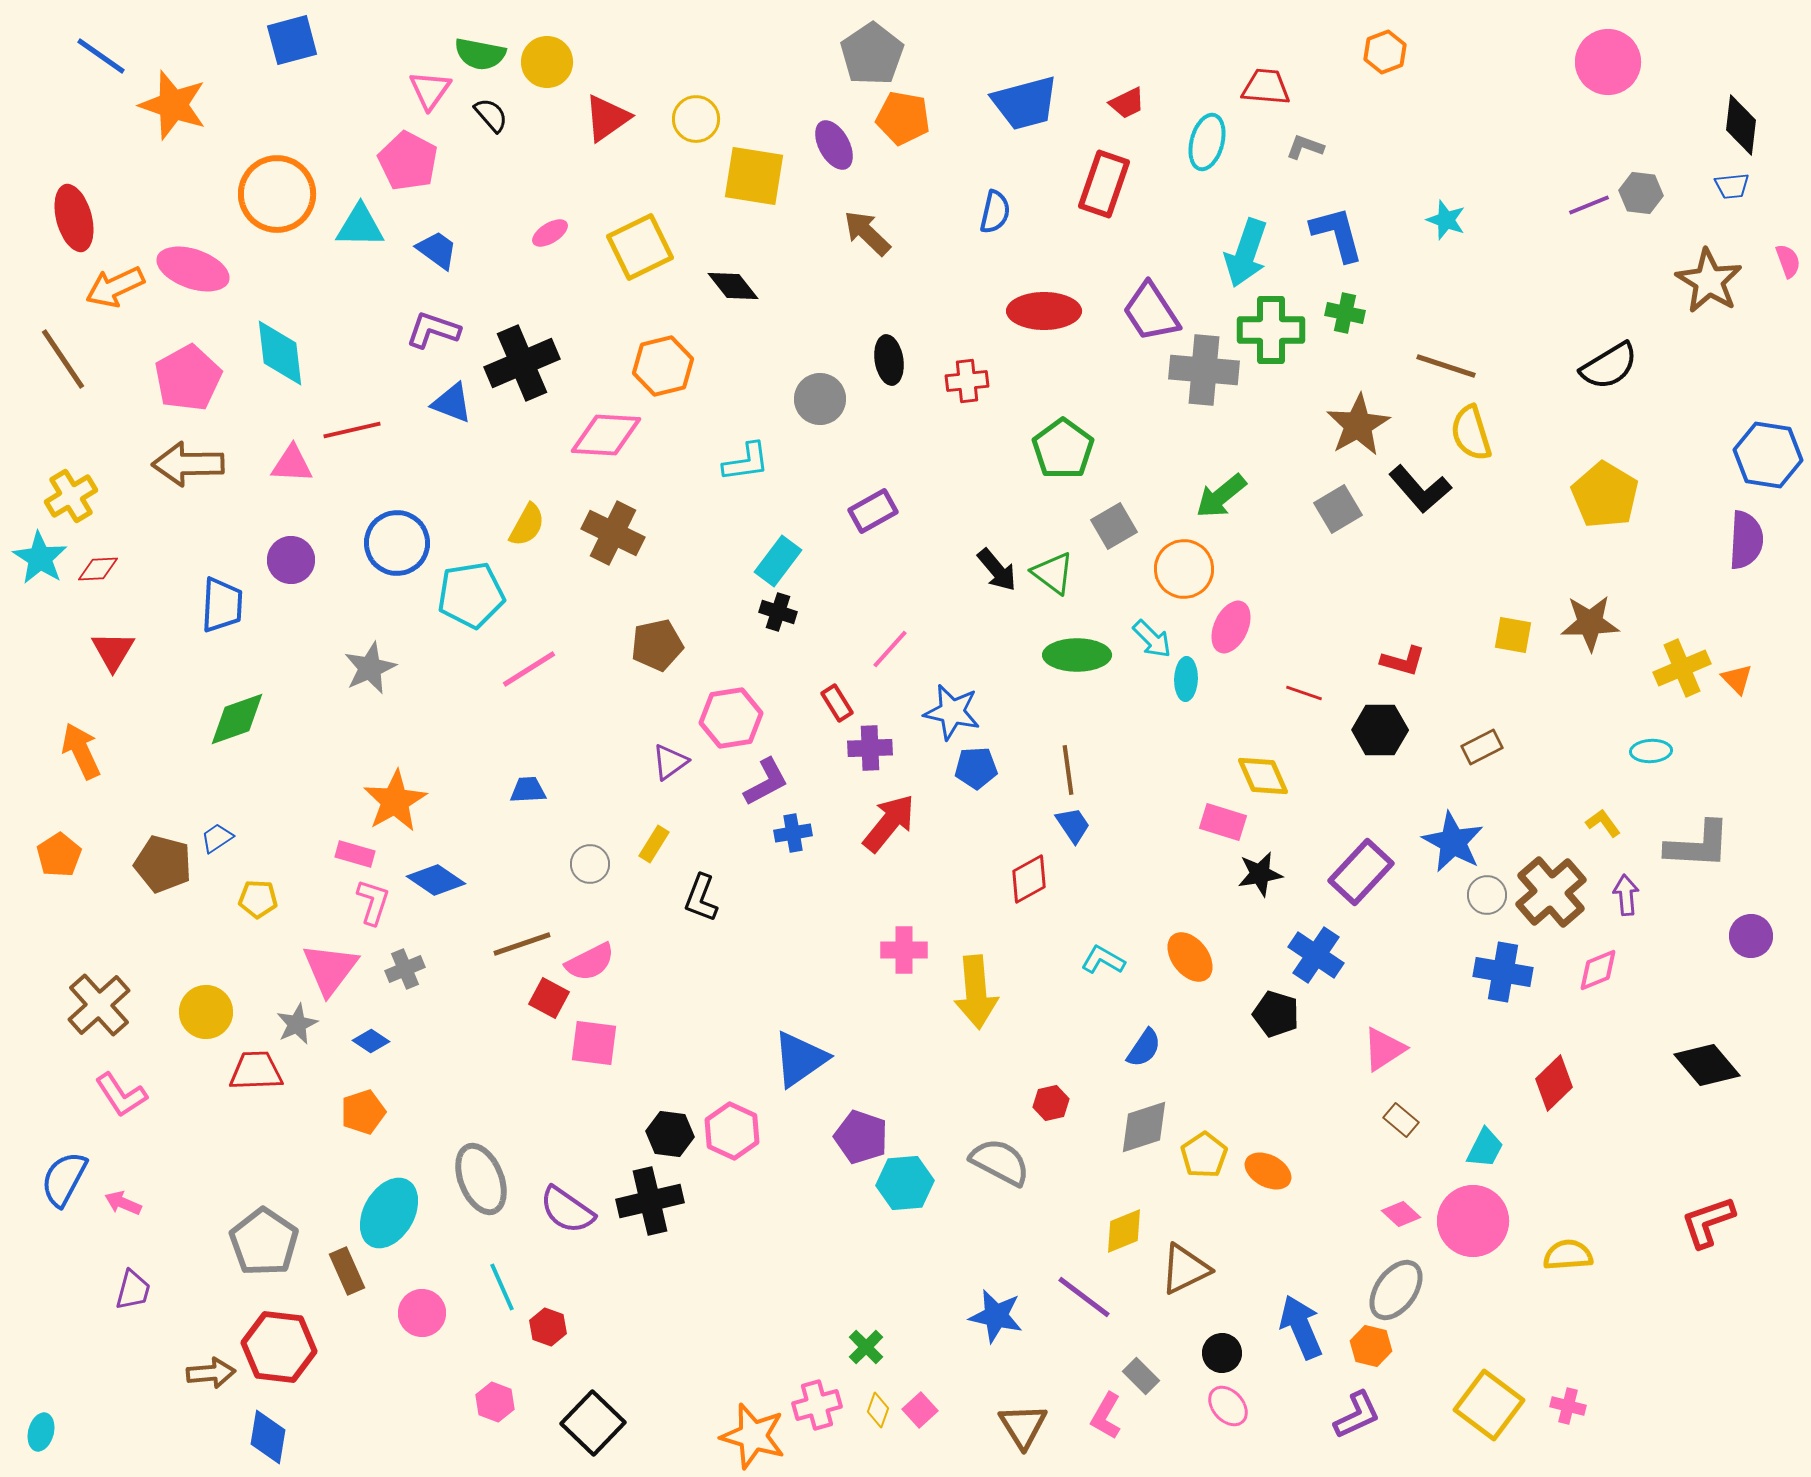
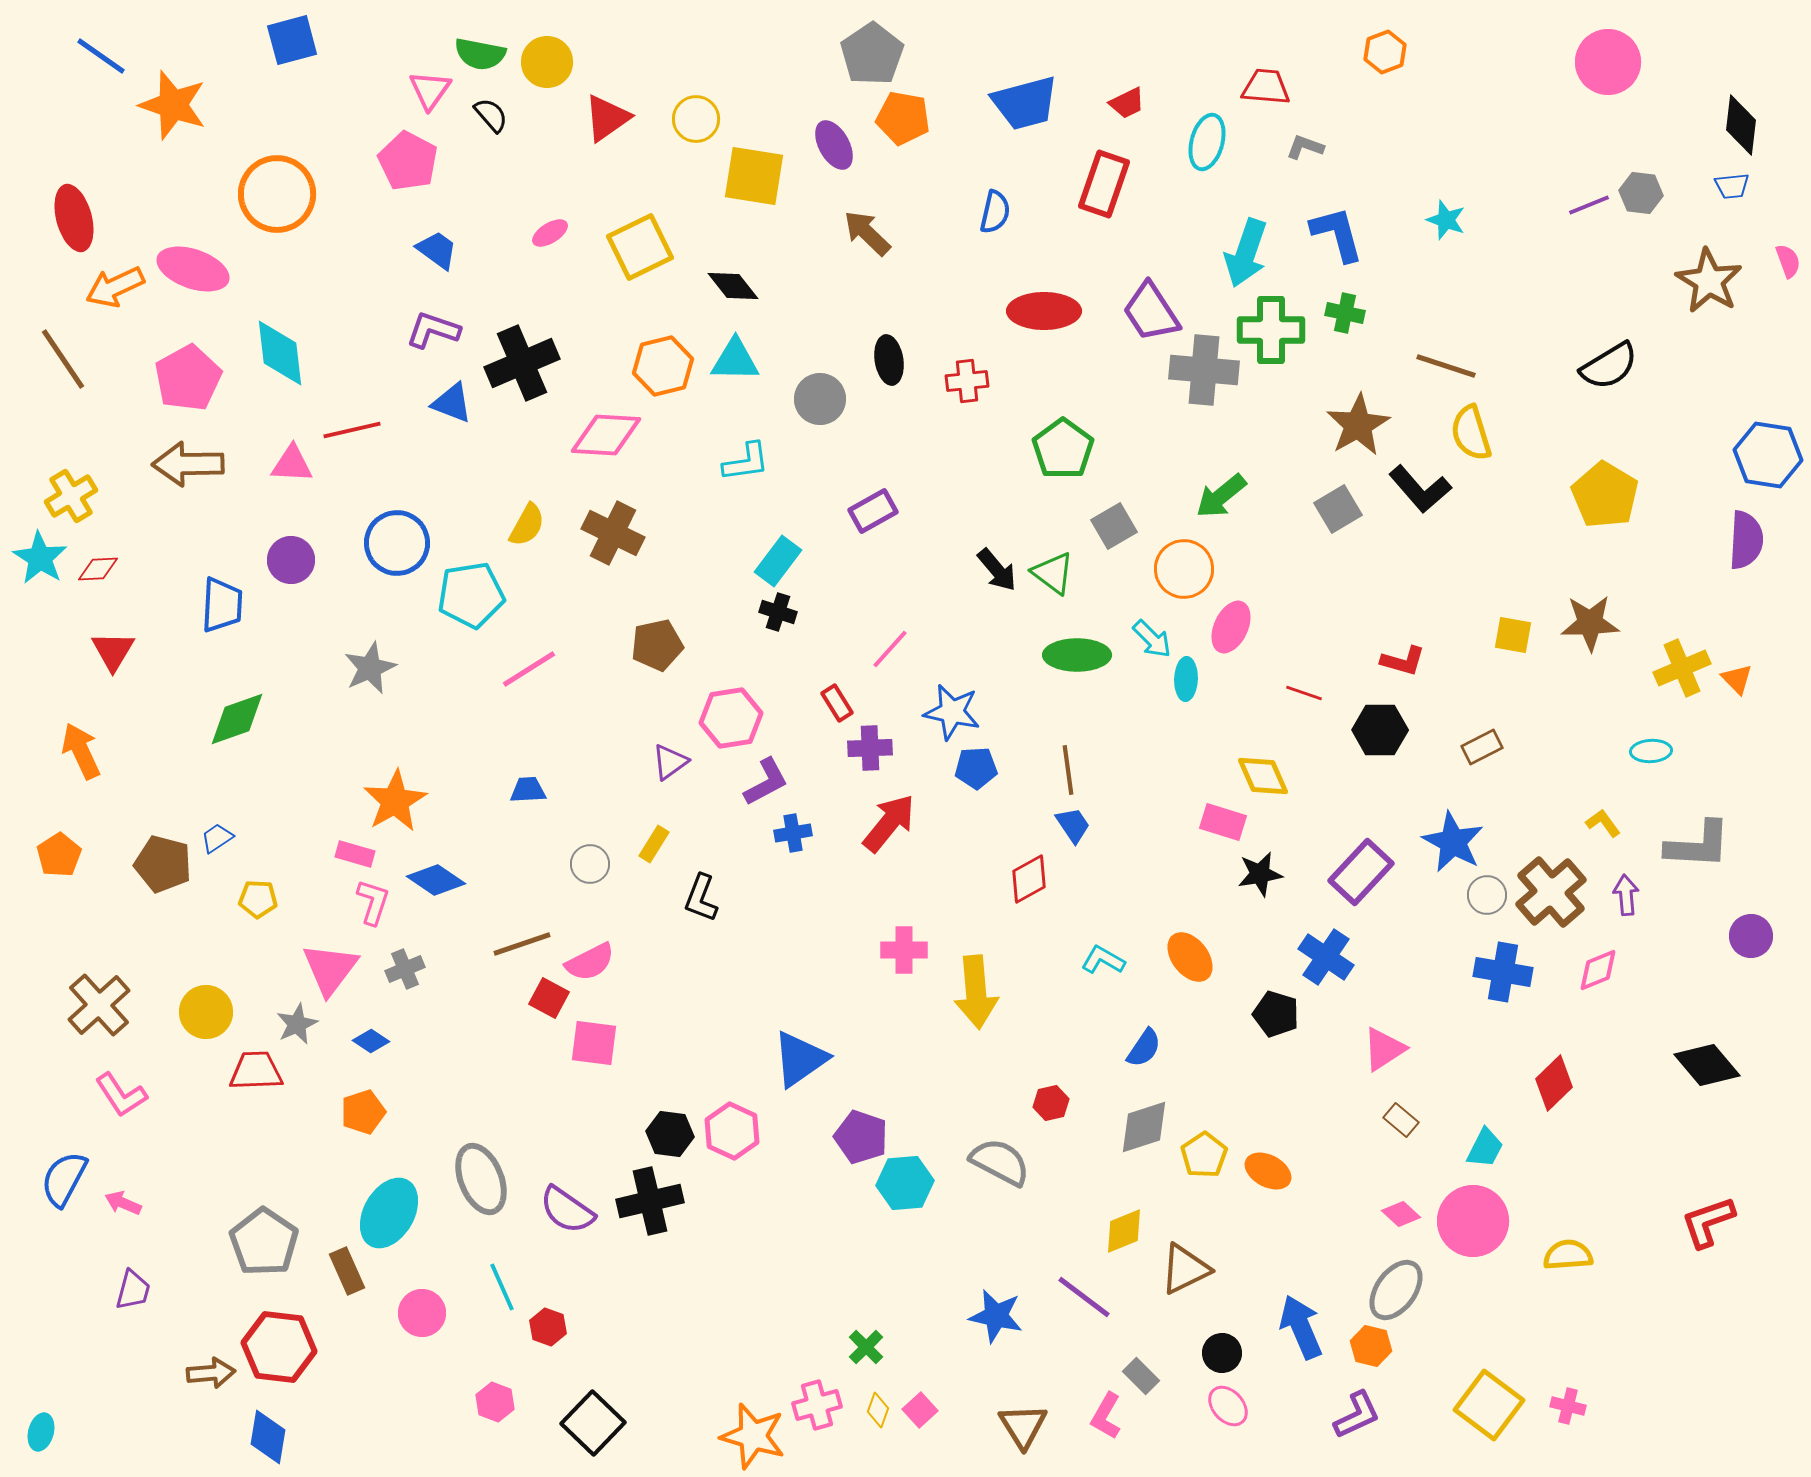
cyan triangle at (360, 226): moved 375 px right, 134 px down
blue cross at (1316, 955): moved 10 px right, 2 px down
